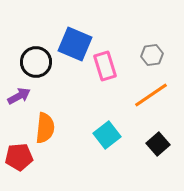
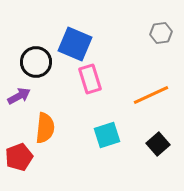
gray hexagon: moved 9 px right, 22 px up
pink rectangle: moved 15 px left, 13 px down
orange line: rotated 9 degrees clockwise
cyan square: rotated 20 degrees clockwise
red pentagon: rotated 16 degrees counterclockwise
